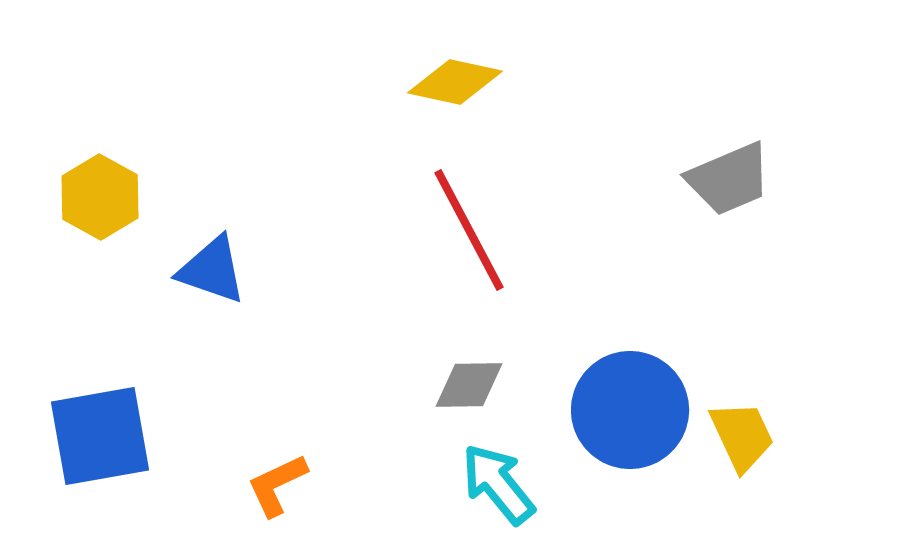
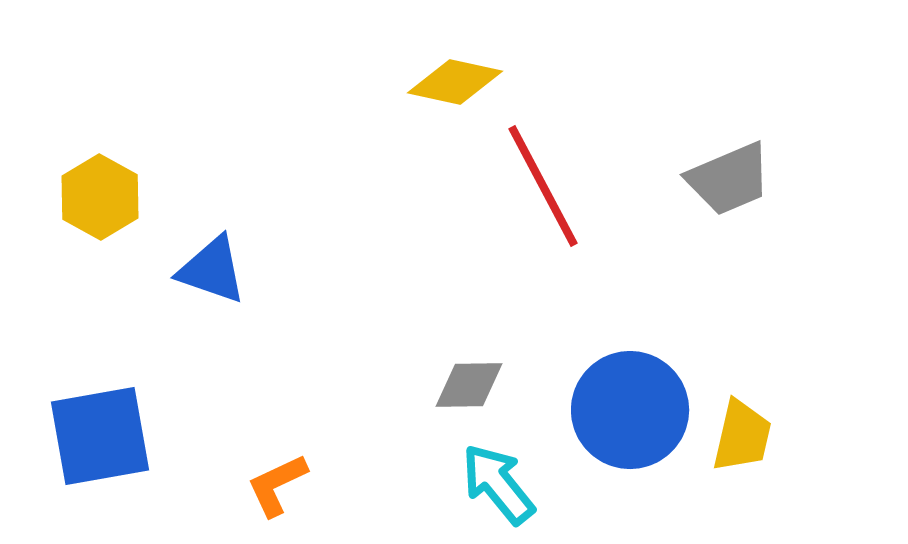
red line: moved 74 px right, 44 px up
yellow trapezoid: rotated 38 degrees clockwise
